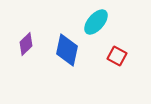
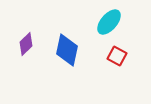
cyan ellipse: moved 13 px right
